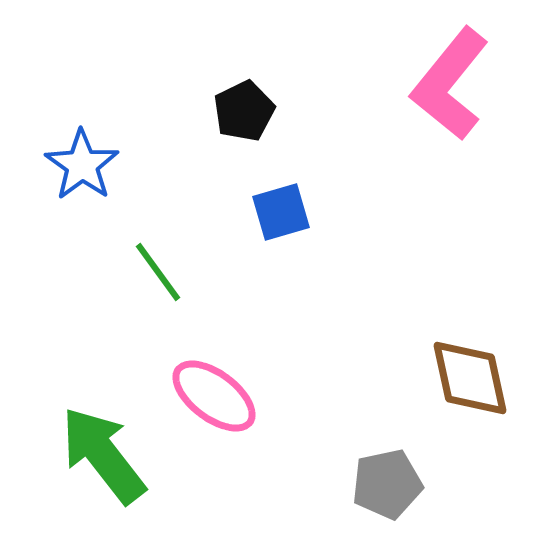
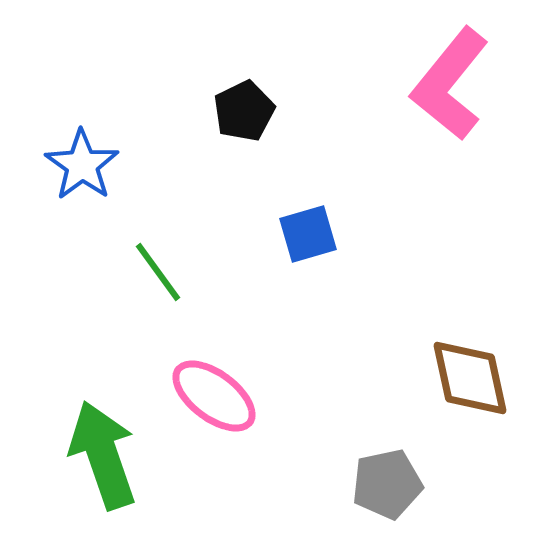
blue square: moved 27 px right, 22 px down
green arrow: rotated 19 degrees clockwise
